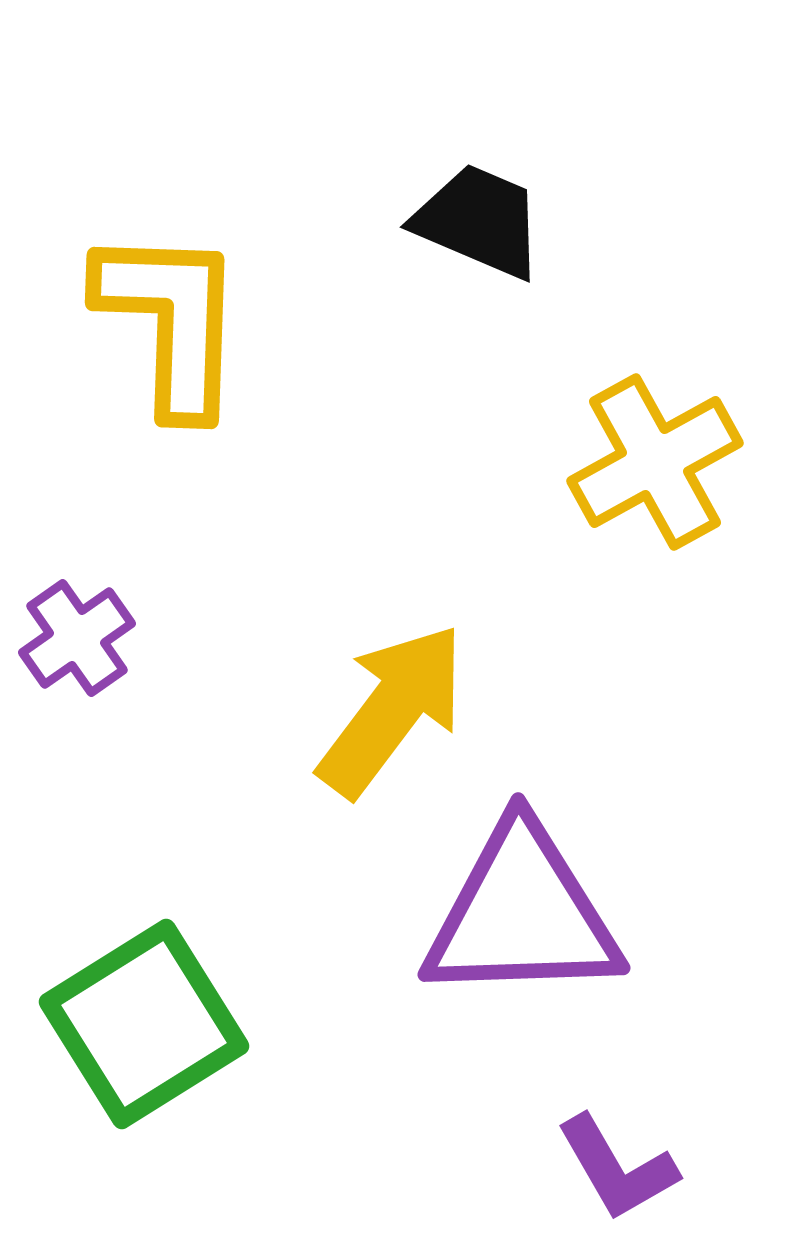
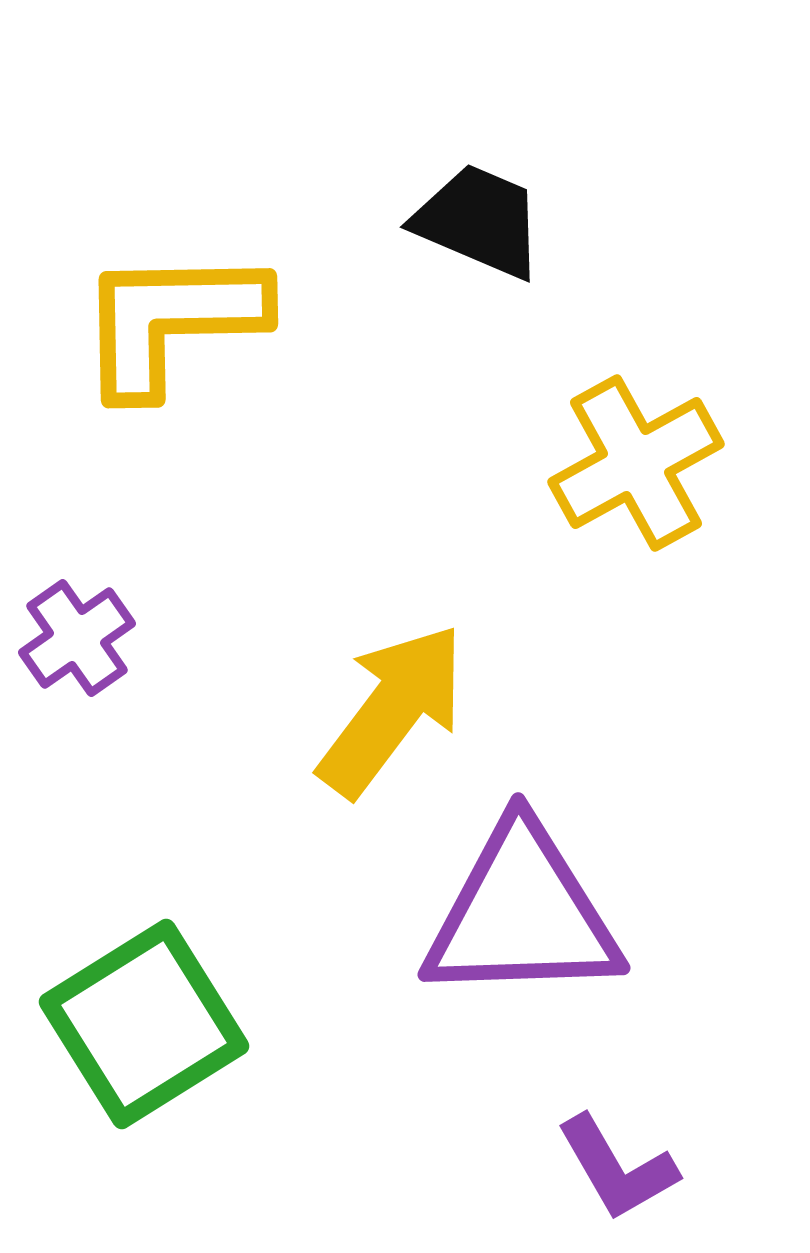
yellow L-shape: rotated 93 degrees counterclockwise
yellow cross: moved 19 px left, 1 px down
